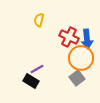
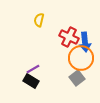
blue arrow: moved 2 px left, 3 px down
purple line: moved 4 px left
